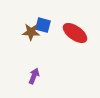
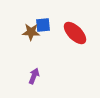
blue square: rotated 21 degrees counterclockwise
red ellipse: rotated 10 degrees clockwise
